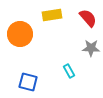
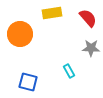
yellow rectangle: moved 2 px up
